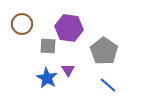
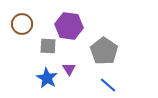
purple hexagon: moved 2 px up
purple triangle: moved 1 px right, 1 px up
